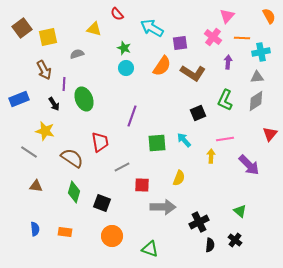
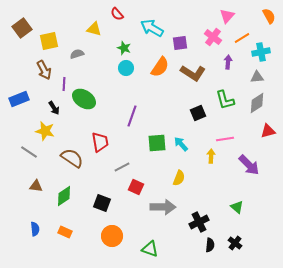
yellow square at (48, 37): moved 1 px right, 4 px down
orange line at (242, 38): rotated 35 degrees counterclockwise
orange semicircle at (162, 66): moved 2 px left, 1 px down
green ellipse at (84, 99): rotated 35 degrees counterclockwise
green L-shape at (225, 100): rotated 40 degrees counterclockwise
gray diamond at (256, 101): moved 1 px right, 2 px down
black arrow at (54, 104): moved 4 px down
red triangle at (270, 134): moved 2 px left, 3 px up; rotated 35 degrees clockwise
cyan arrow at (184, 140): moved 3 px left, 4 px down
red square at (142, 185): moved 6 px left, 2 px down; rotated 21 degrees clockwise
green diamond at (74, 192): moved 10 px left, 4 px down; rotated 40 degrees clockwise
green triangle at (240, 211): moved 3 px left, 4 px up
orange rectangle at (65, 232): rotated 16 degrees clockwise
black cross at (235, 240): moved 3 px down
